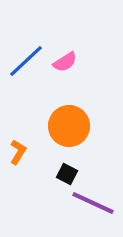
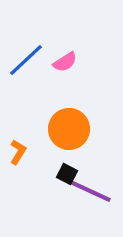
blue line: moved 1 px up
orange circle: moved 3 px down
purple line: moved 3 px left, 12 px up
